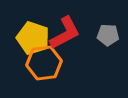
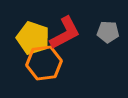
gray pentagon: moved 3 px up
